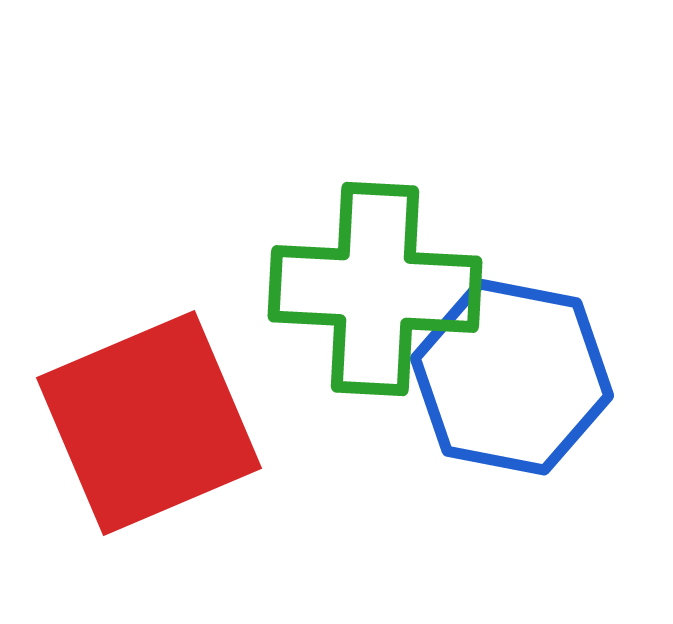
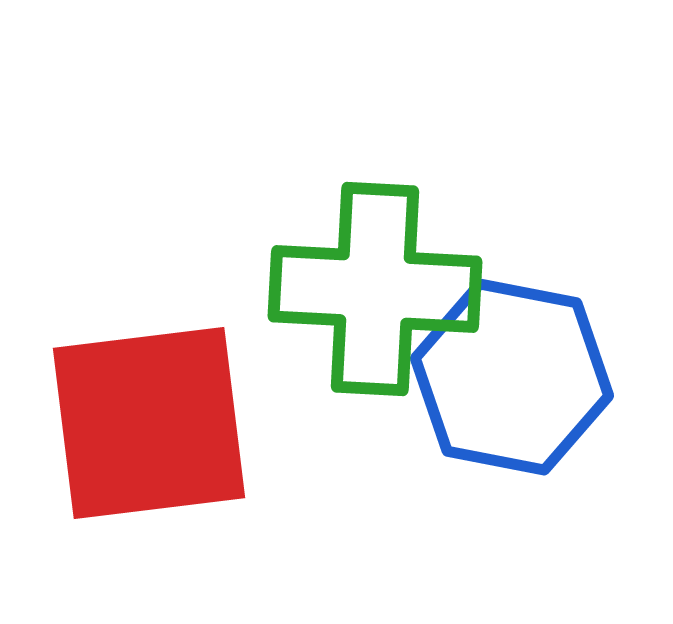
red square: rotated 16 degrees clockwise
